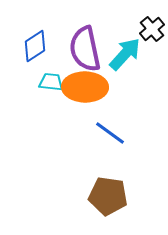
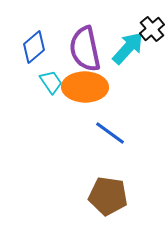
blue diamond: moved 1 px left, 1 px down; rotated 8 degrees counterclockwise
cyan arrow: moved 3 px right, 6 px up
cyan trapezoid: rotated 50 degrees clockwise
